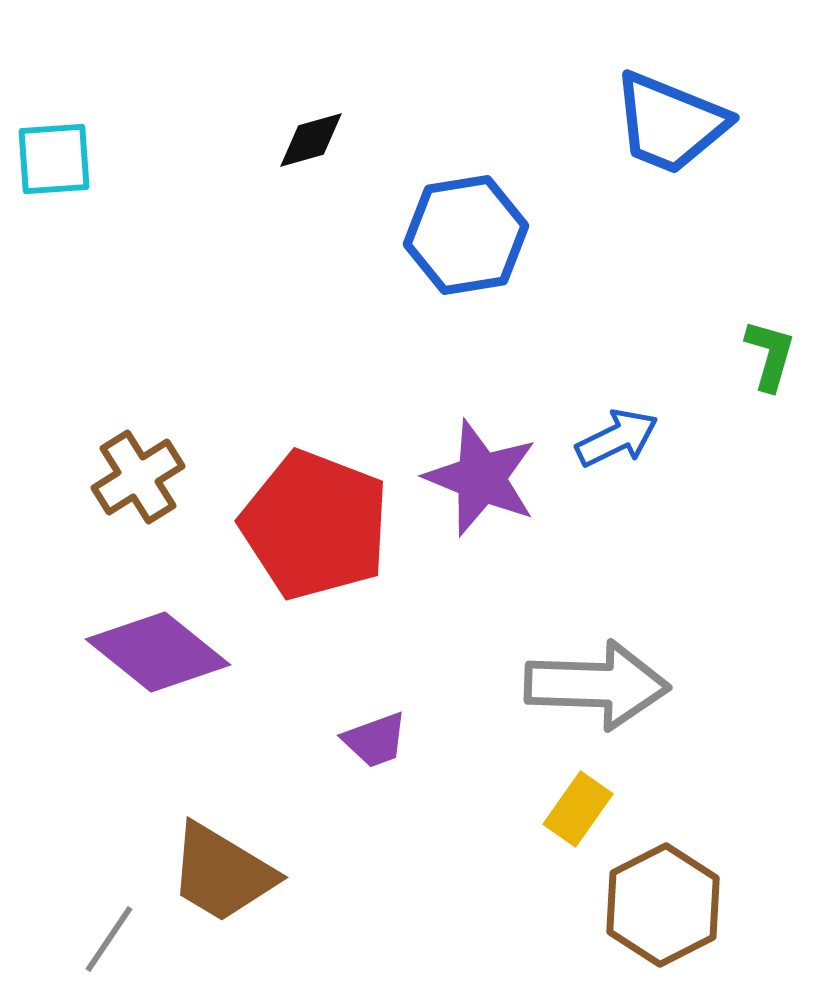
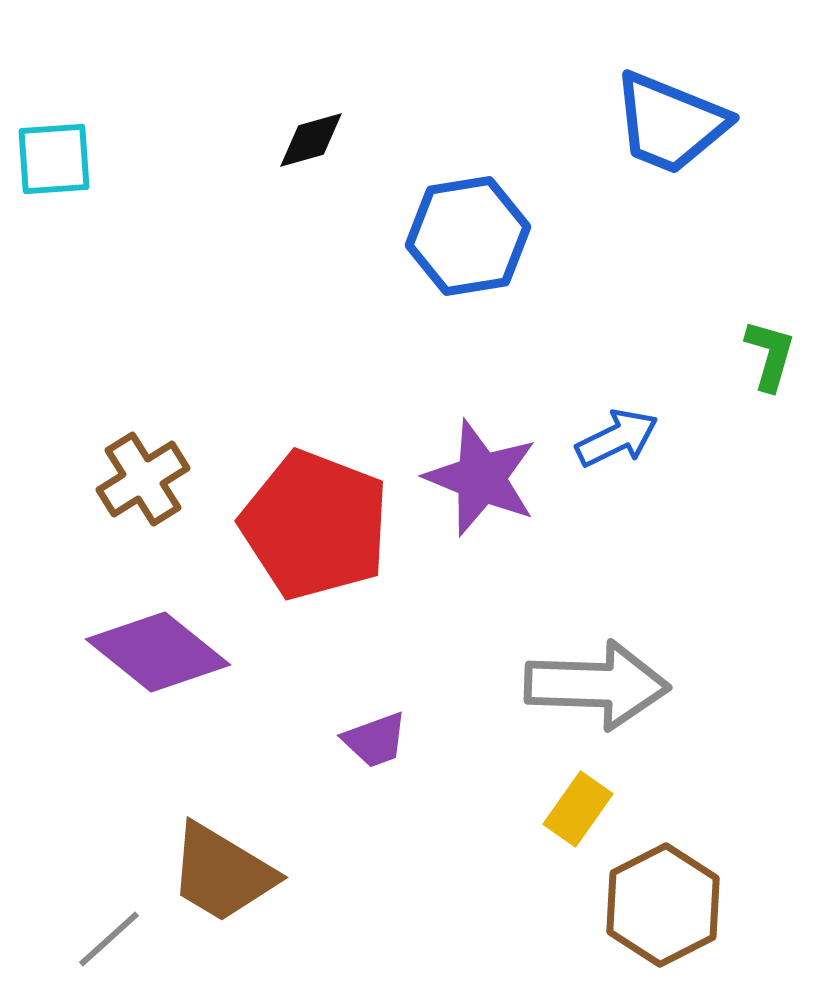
blue hexagon: moved 2 px right, 1 px down
brown cross: moved 5 px right, 2 px down
gray line: rotated 14 degrees clockwise
